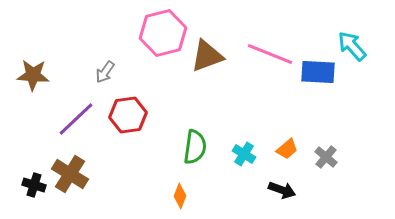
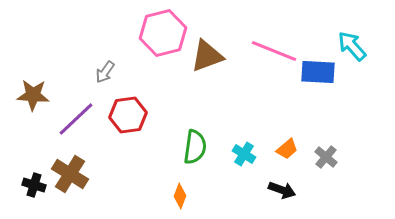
pink line: moved 4 px right, 3 px up
brown star: moved 20 px down
